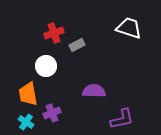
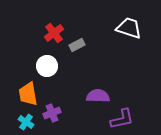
red cross: rotated 18 degrees counterclockwise
white circle: moved 1 px right
purple semicircle: moved 4 px right, 5 px down
